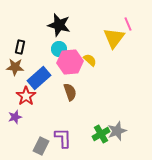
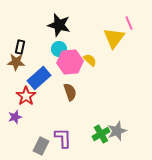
pink line: moved 1 px right, 1 px up
brown star: moved 1 px right, 5 px up
